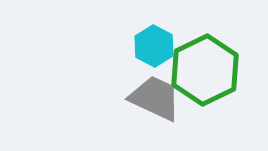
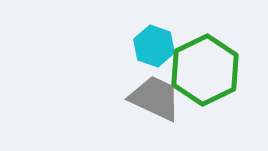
cyan hexagon: rotated 9 degrees counterclockwise
